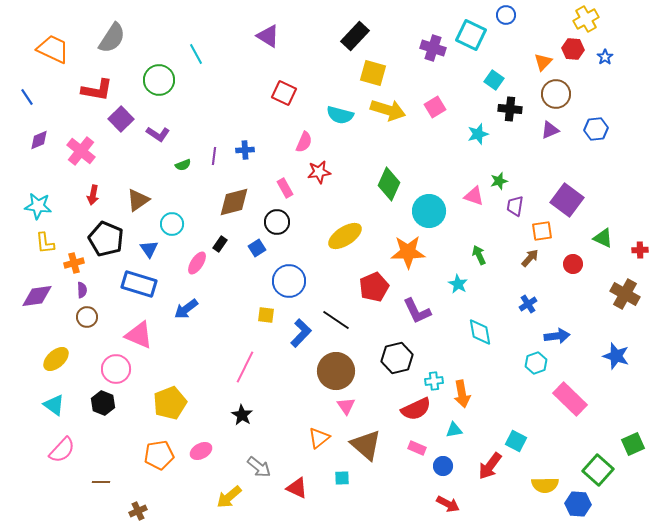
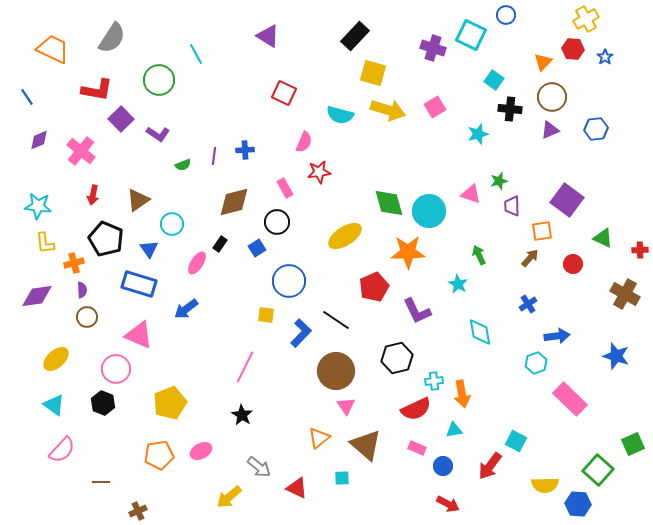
brown circle at (556, 94): moved 4 px left, 3 px down
green diamond at (389, 184): moved 19 px down; rotated 40 degrees counterclockwise
pink triangle at (474, 196): moved 3 px left, 2 px up
purple trapezoid at (515, 206): moved 3 px left; rotated 10 degrees counterclockwise
